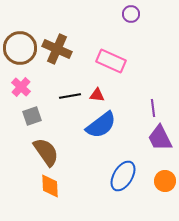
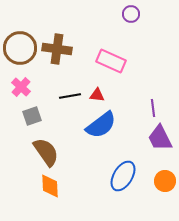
brown cross: rotated 16 degrees counterclockwise
